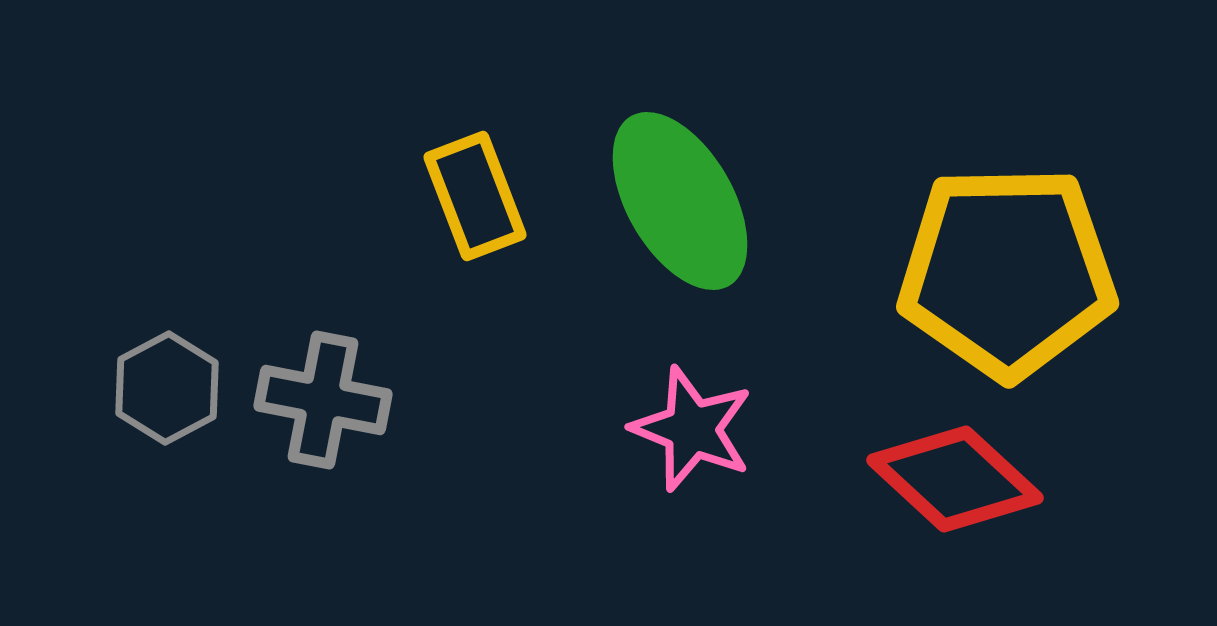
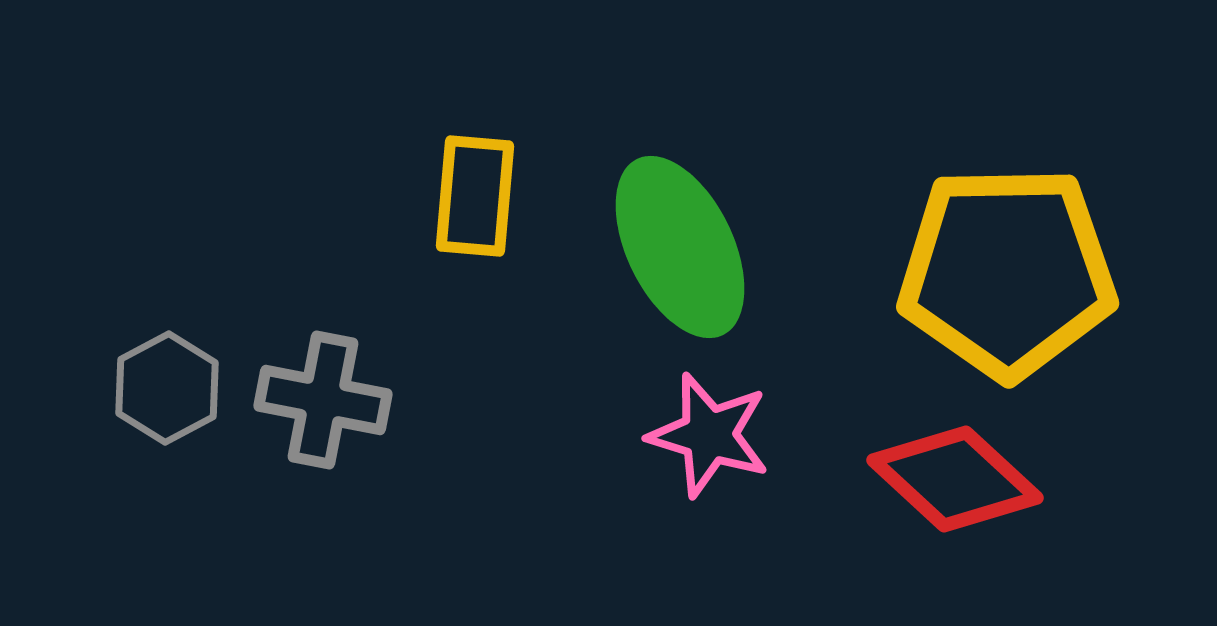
yellow rectangle: rotated 26 degrees clockwise
green ellipse: moved 46 px down; rotated 4 degrees clockwise
pink star: moved 17 px right, 6 px down; rotated 5 degrees counterclockwise
